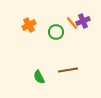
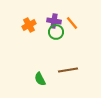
purple cross: moved 29 px left; rotated 32 degrees clockwise
green semicircle: moved 1 px right, 2 px down
